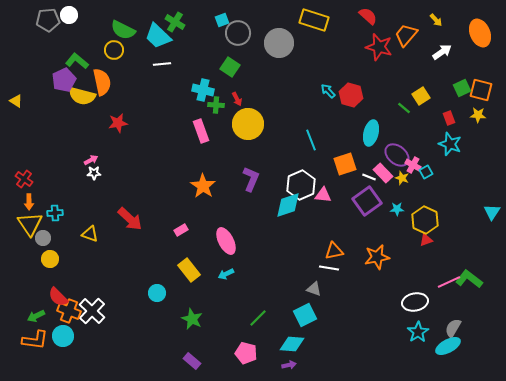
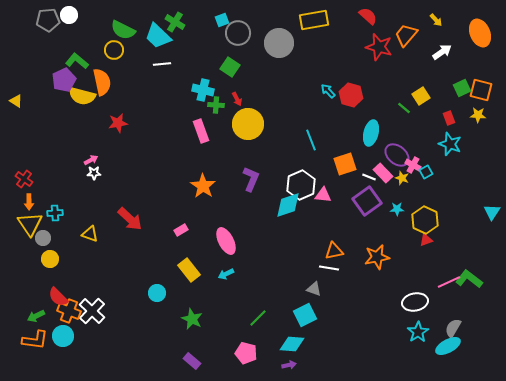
yellow rectangle at (314, 20): rotated 28 degrees counterclockwise
